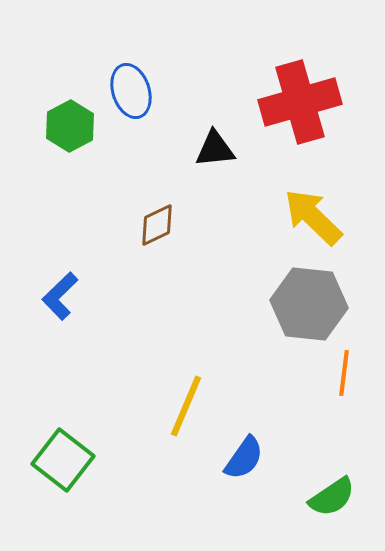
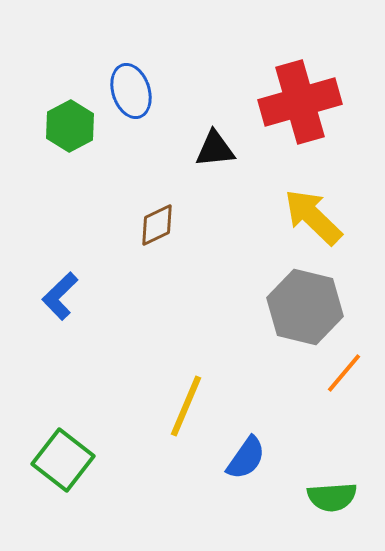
gray hexagon: moved 4 px left, 3 px down; rotated 8 degrees clockwise
orange line: rotated 33 degrees clockwise
blue semicircle: moved 2 px right
green semicircle: rotated 30 degrees clockwise
